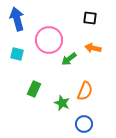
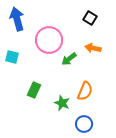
black square: rotated 24 degrees clockwise
cyan square: moved 5 px left, 3 px down
green rectangle: moved 1 px down
